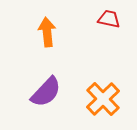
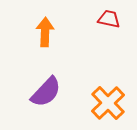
orange arrow: moved 2 px left; rotated 8 degrees clockwise
orange cross: moved 5 px right, 4 px down
